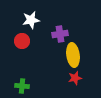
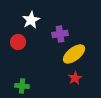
white star: rotated 18 degrees counterclockwise
red circle: moved 4 px left, 1 px down
yellow ellipse: moved 1 px right, 1 px up; rotated 60 degrees clockwise
red star: rotated 16 degrees counterclockwise
